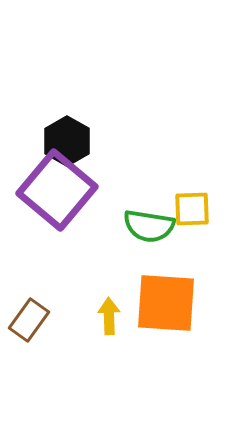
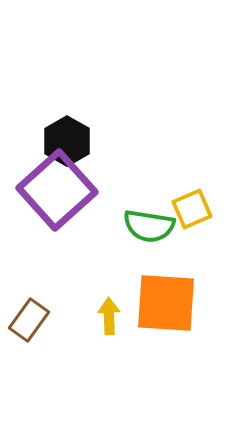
purple square: rotated 8 degrees clockwise
yellow square: rotated 21 degrees counterclockwise
